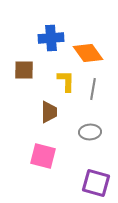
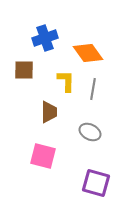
blue cross: moved 6 px left; rotated 15 degrees counterclockwise
gray ellipse: rotated 30 degrees clockwise
